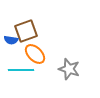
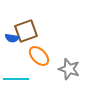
blue semicircle: moved 1 px right, 2 px up
orange ellipse: moved 4 px right, 2 px down
cyan line: moved 5 px left, 9 px down
